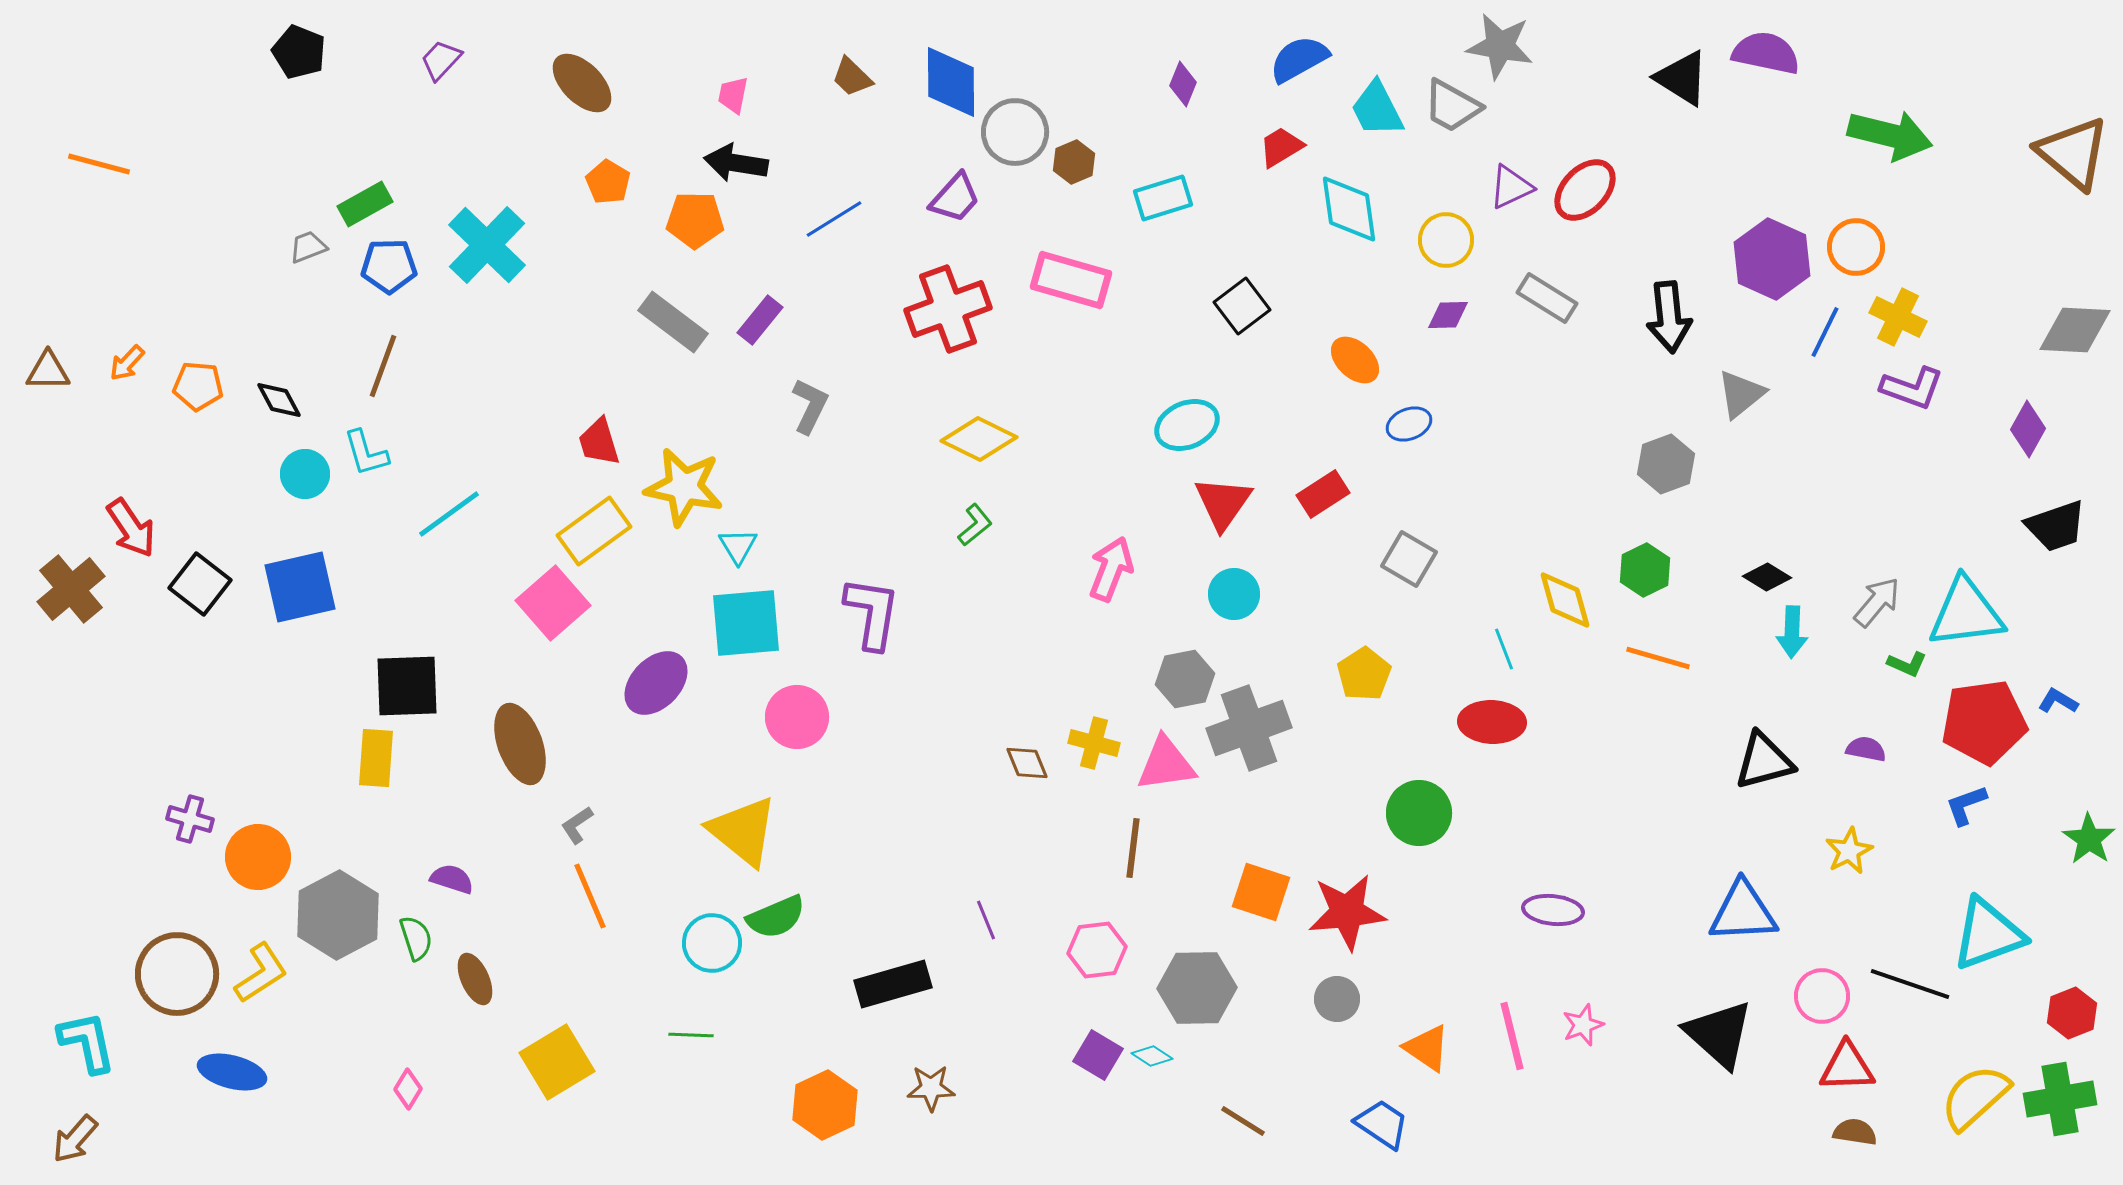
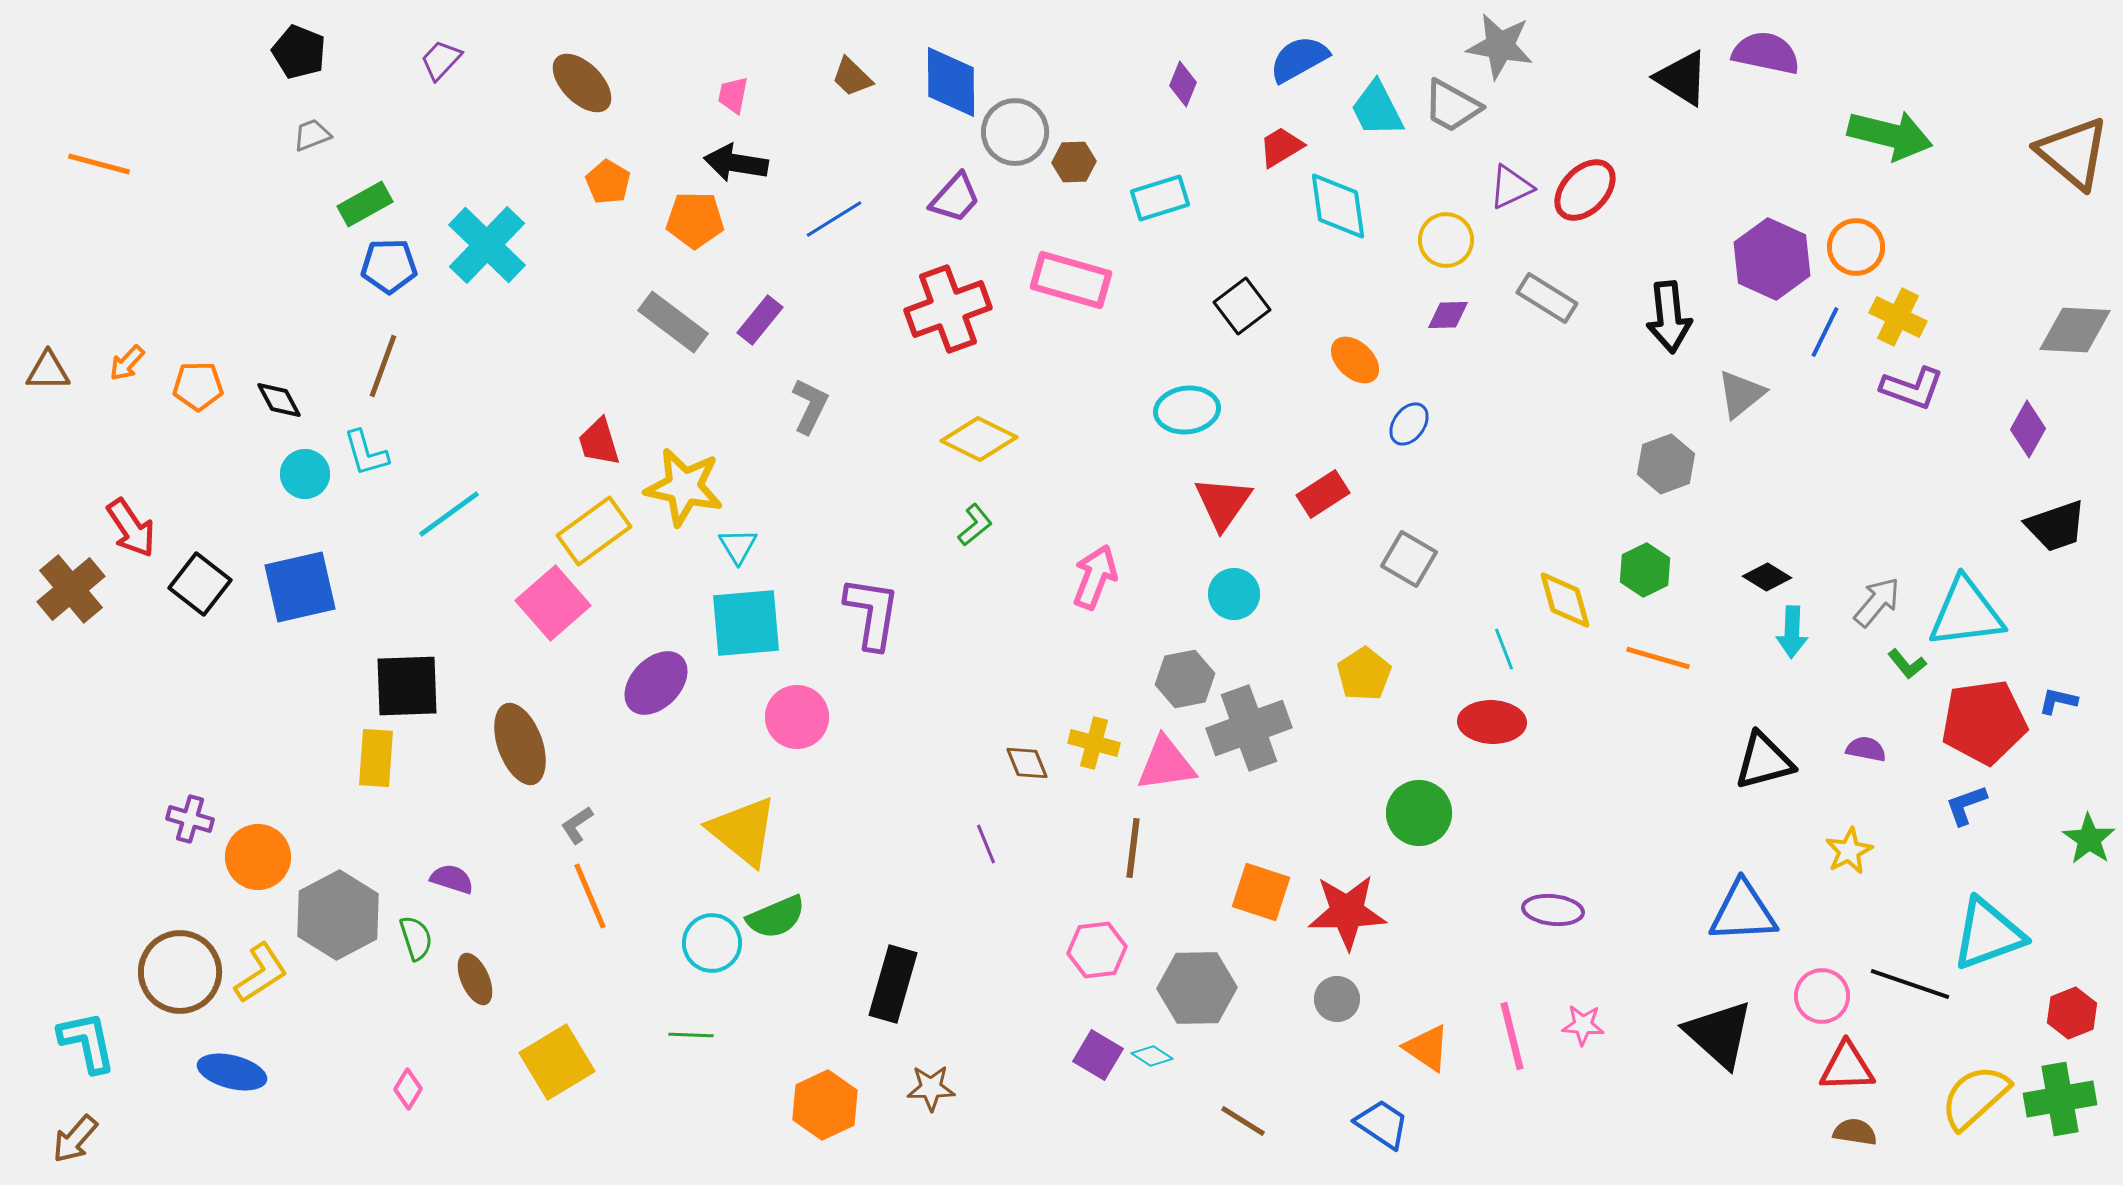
brown hexagon at (1074, 162): rotated 21 degrees clockwise
cyan rectangle at (1163, 198): moved 3 px left
cyan diamond at (1349, 209): moved 11 px left, 3 px up
gray trapezoid at (308, 247): moved 4 px right, 112 px up
orange pentagon at (198, 386): rotated 6 degrees counterclockwise
blue ellipse at (1409, 424): rotated 33 degrees counterclockwise
cyan ellipse at (1187, 425): moved 15 px up; rotated 16 degrees clockwise
pink arrow at (1111, 569): moved 16 px left, 8 px down
green L-shape at (1907, 664): rotated 27 degrees clockwise
blue L-shape at (2058, 701): rotated 18 degrees counterclockwise
red star at (1347, 912): rotated 4 degrees clockwise
purple line at (986, 920): moved 76 px up
brown circle at (177, 974): moved 3 px right, 2 px up
black rectangle at (893, 984): rotated 58 degrees counterclockwise
pink star at (1583, 1025): rotated 24 degrees clockwise
